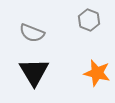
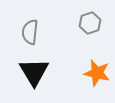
gray hexagon: moved 1 px right, 3 px down; rotated 20 degrees clockwise
gray semicircle: moved 2 px left, 1 px up; rotated 75 degrees clockwise
